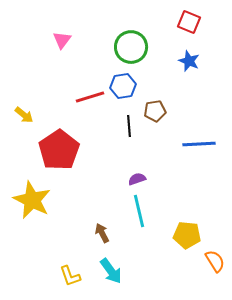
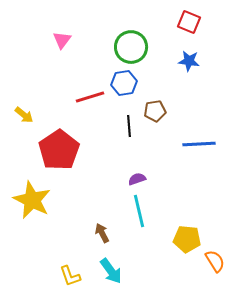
blue star: rotated 15 degrees counterclockwise
blue hexagon: moved 1 px right, 3 px up
yellow pentagon: moved 4 px down
